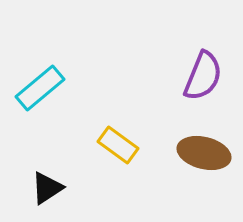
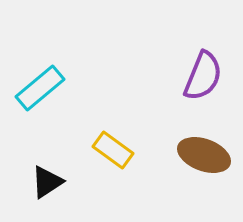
yellow rectangle: moved 5 px left, 5 px down
brown ellipse: moved 2 px down; rotated 6 degrees clockwise
black triangle: moved 6 px up
